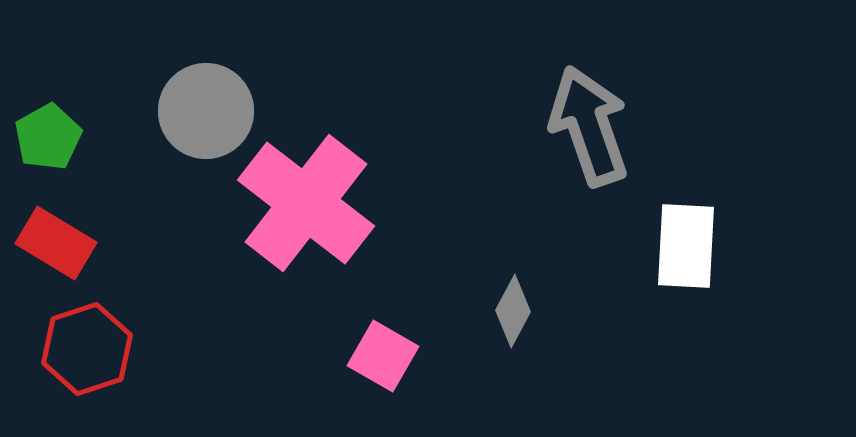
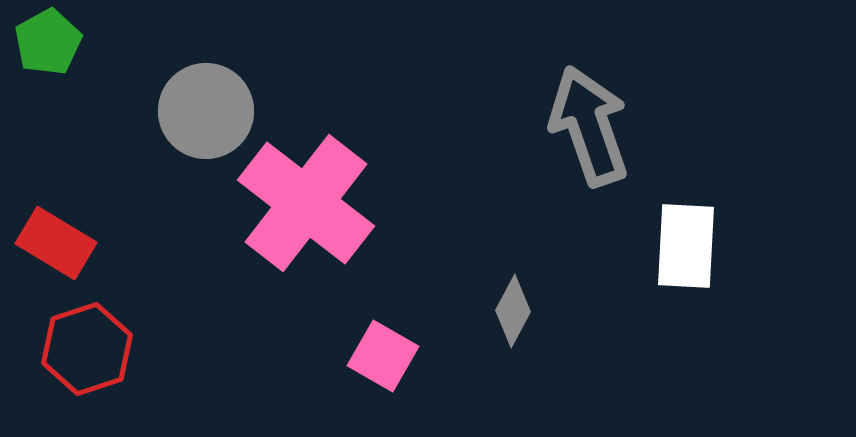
green pentagon: moved 95 px up
